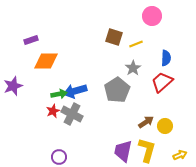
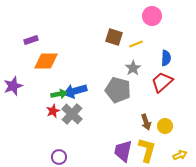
gray pentagon: moved 1 px right; rotated 25 degrees counterclockwise
gray cross: rotated 15 degrees clockwise
brown arrow: rotated 105 degrees clockwise
